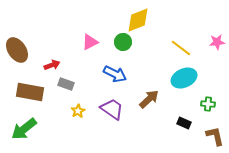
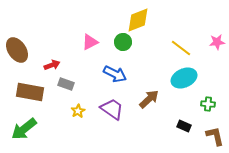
black rectangle: moved 3 px down
